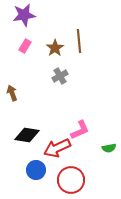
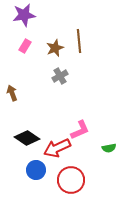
brown star: rotated 12 degrees clockwise
black diamond: moved 3 px down; rotated 25 degrees clockwise
